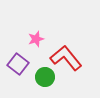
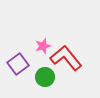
pink star: moved 7 px right, 7 px down
purple square: rotated 15 degrees clockwise
